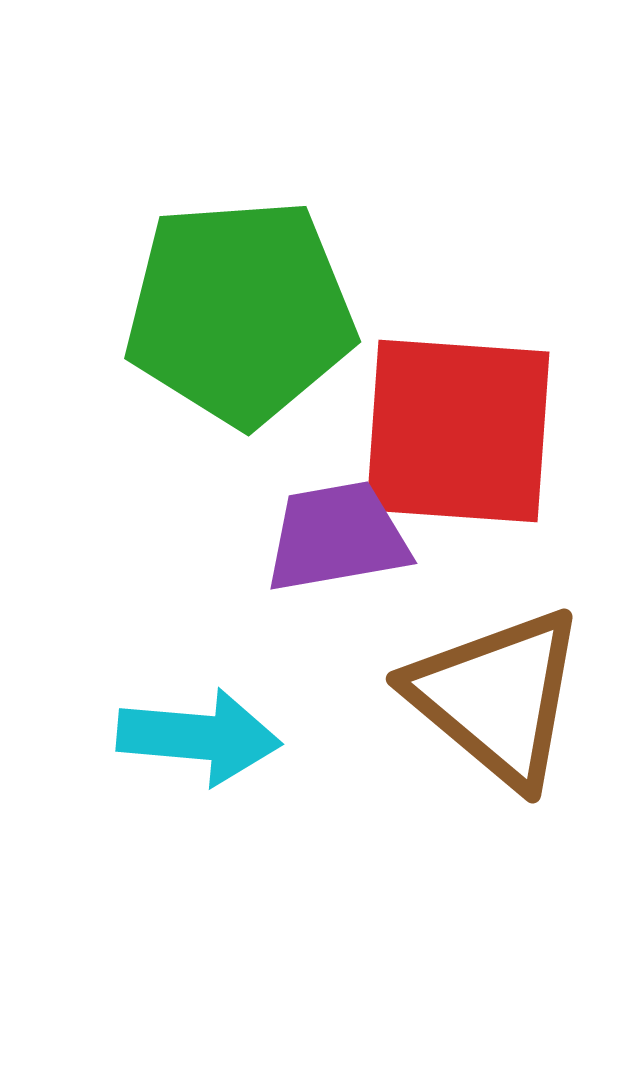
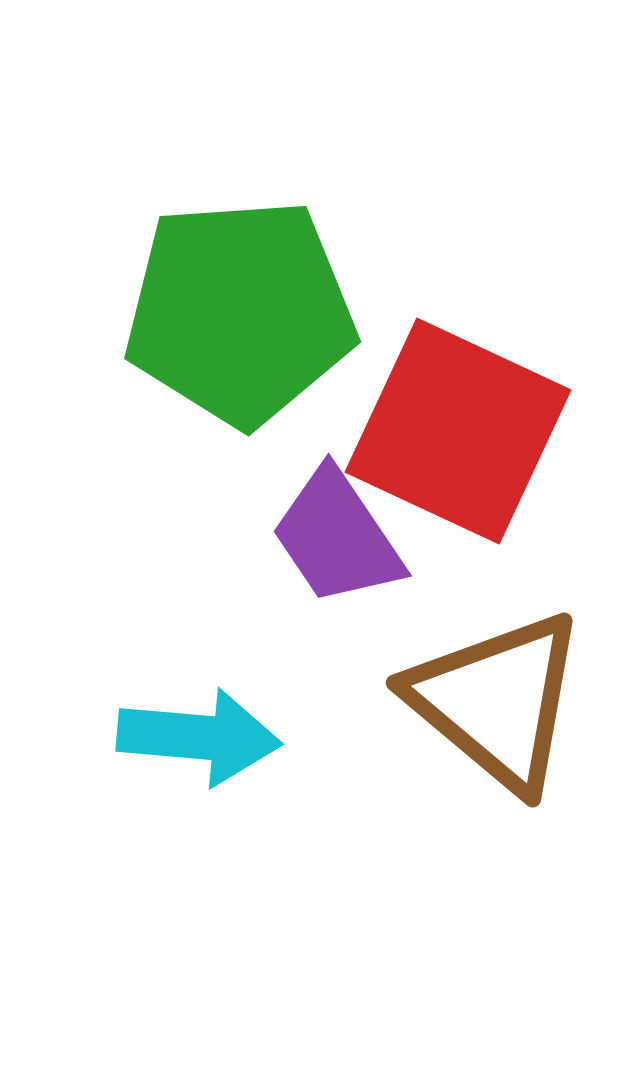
red square: rotated 21 degrees clockwise
purple trapezoid: rotated 114 degrees counterclockwise
brown triangle: moved 4 px down
